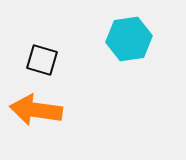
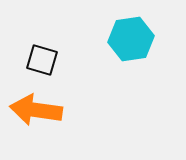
cyan hexagon: moved 2 px right
